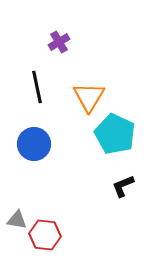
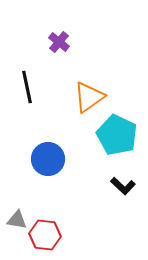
purple cross: rotated 20 degrees counterclockwise
black line: moved 10 px left
orange triangle: rotated 24 degrees clockwise
cyan pentagon: moved 2 px right, 1 px down
blue circle: moved 14 px right, 15 px down
black L-shape: rotated 115 degrees counterclockwise
